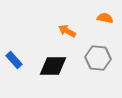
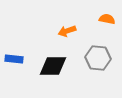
orange semicircle: moved 2 px right, 1 px down
orange arrow: rotated 48 degrees counterclockwise
blue rectangle: moved 1 px up; rotated 42 degrees counterclockwise
